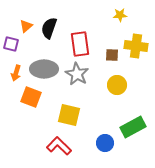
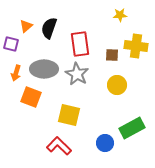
green rectangle: moved 1 px left, 1 px down
